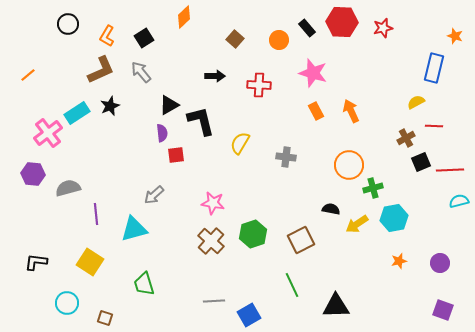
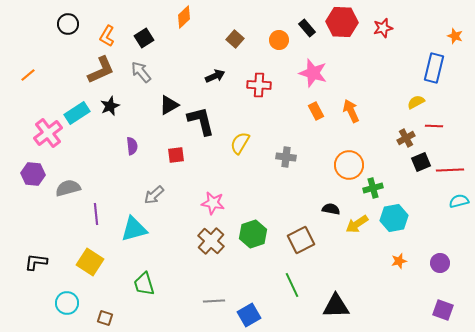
black arrow at (215, 76): rotated 24 degrees counterclockwise
purple semicircle at (162, 133): moved 30 px left, 13 px down
